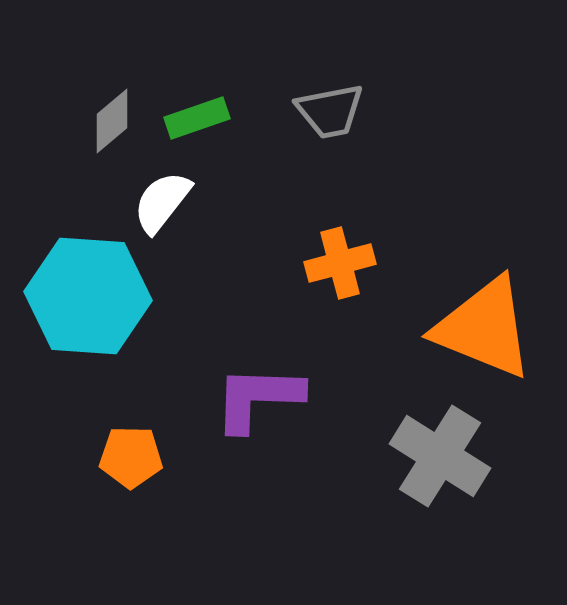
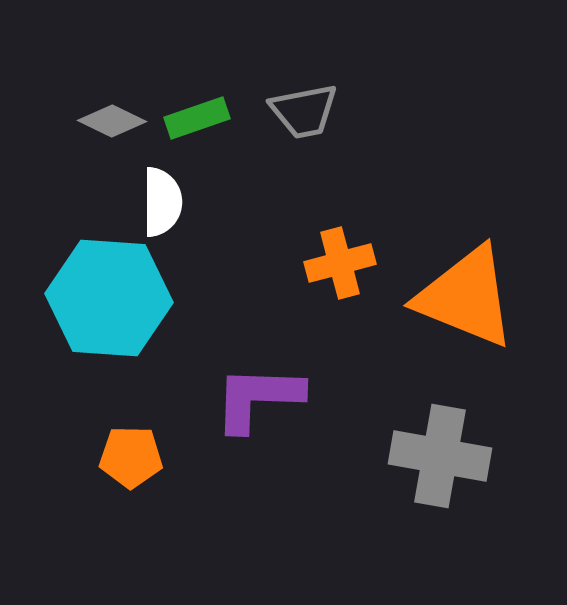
gray trapezoid: moved 26 px left
gray diamond: rotated 66 degrees clockwise
white semicircle: rotated 142 degrees clockwise
cyan hexagon: moved 21 px right, 2 px down
orange triangle: moved 18 px left, 31 px up
gray cross: rotated 22 degrees counterclockwise
